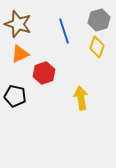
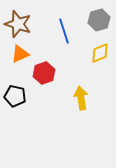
yellow diamond: moved 3 px right, 6 px down; rotated 50 degrees clockwise
